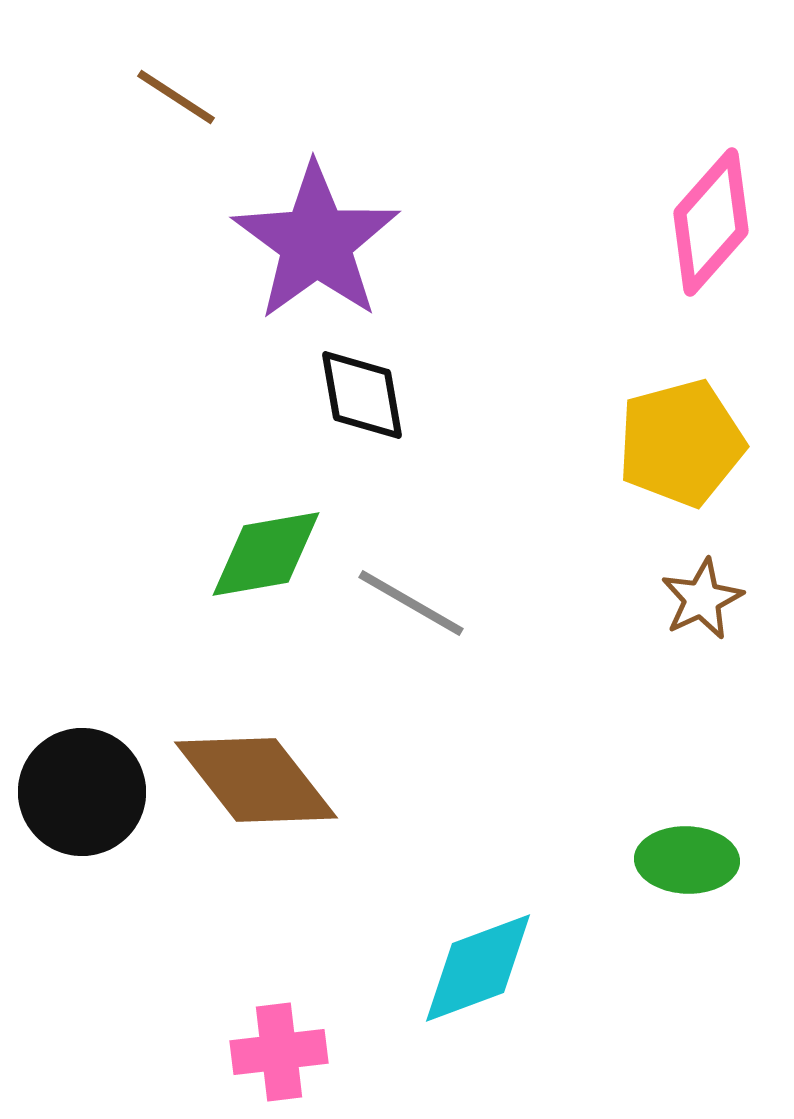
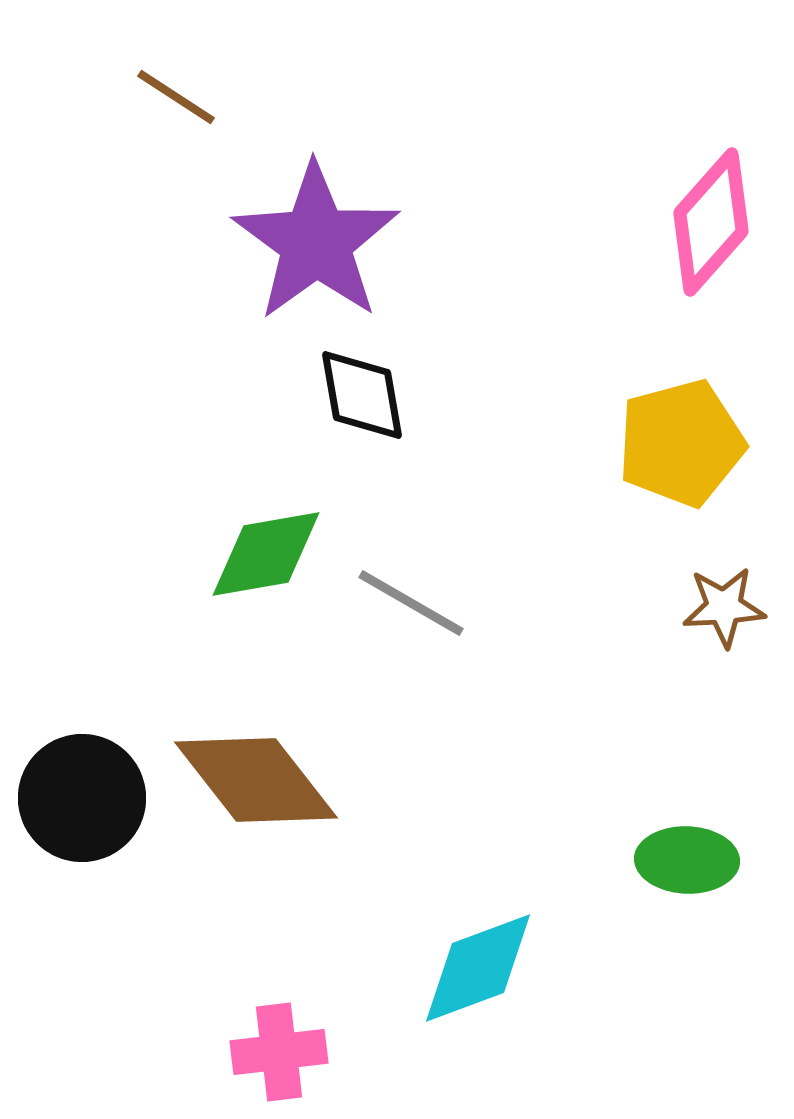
brown star: moved 22 px right, 8 px down; rotated 22 degrees clockwise
black circle: moved 6 px down
